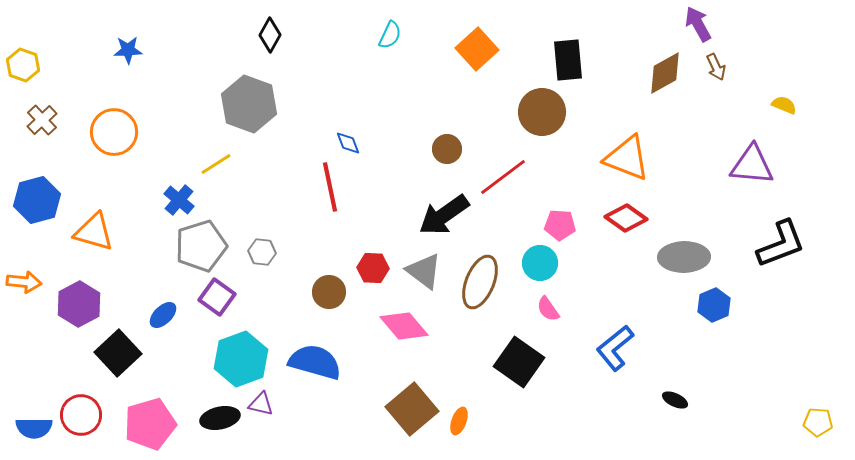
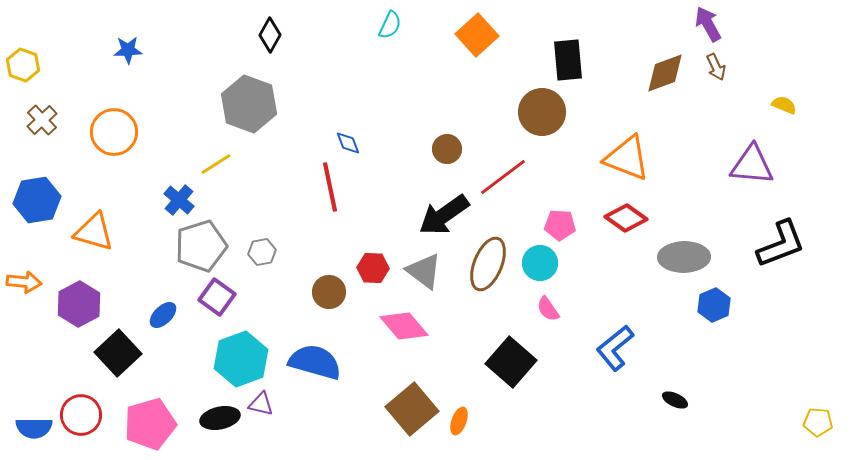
purple arrow at (698, 24): moved 10 px right
cyan semicircle at (390, 35): moved 10 px up
orange square at (477, 49): moved 14 px up
brown diamond at (665, 73): rotated 9 degrees clockwise
blue hexagon at (37, 200): rotated 6 degrees clockwise
gray hexagon at (262, 252): rotated 16 degrees counterclockwise
brown ellipse at (480, 282): moved 8 px right, 18 px up
black square at (519, 362): moved 8 px left; rotated 6 degrees clockwise
